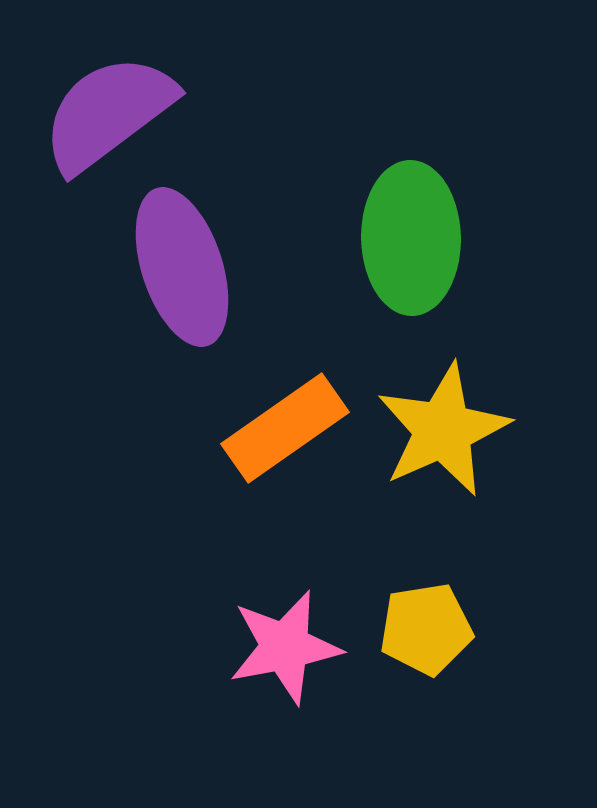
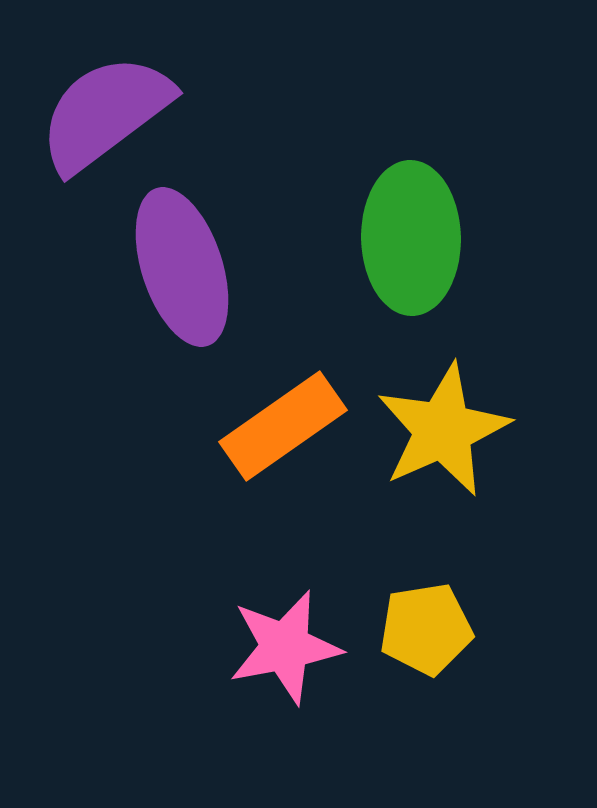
purple semicircle: moved 3 px left
orange rectangle: moved 2 px left, 2 px up
